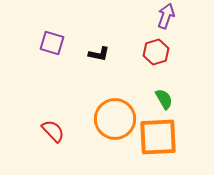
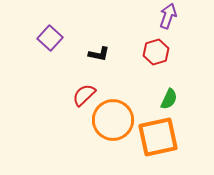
purple arrow: moved 2 px right
purple square: moved 2 px left, 5 px up; rotated 25 degrees clockwise
green semicircle: moved 5 px right; rotated 55 degrees clockwise
orange circle: moved 2 px left, 1 px down
red semicircle: moved 31 px right, 36 px up; rotated 90 degrees counterclockwise
orange square: rotated 9 degrees counterclockwise
